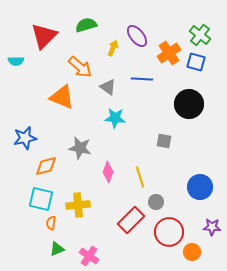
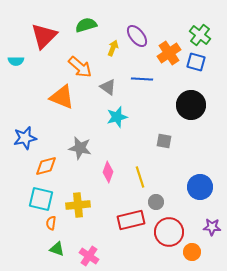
black circle: moved 2 px right, 1 px down
cyan star: moved 2 px right, 1 px up; rotated 20 degrees counterclockwise
red rectangle: rotated 32 degrees clockwise
green triangle: rotated 42 degrees clockwise
